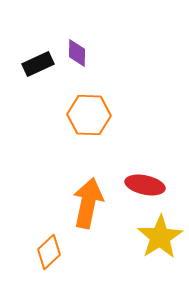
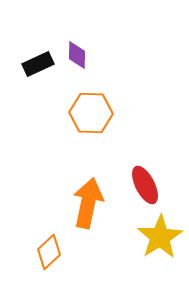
purple diamond: moved 2 px down
orange hexagon: moved 2 px right, 2 px up
red ellipse: rotated 51 degrees clockwise
